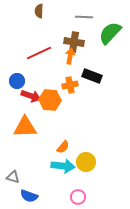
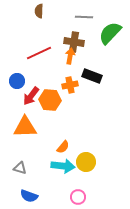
red arrow: rotated 108 degrees clockwise
gray triangle: moved 7 px right, 9 px up
